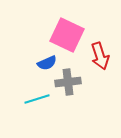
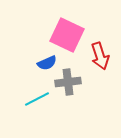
cyan line: rotated 10 degrees counterclockwise
